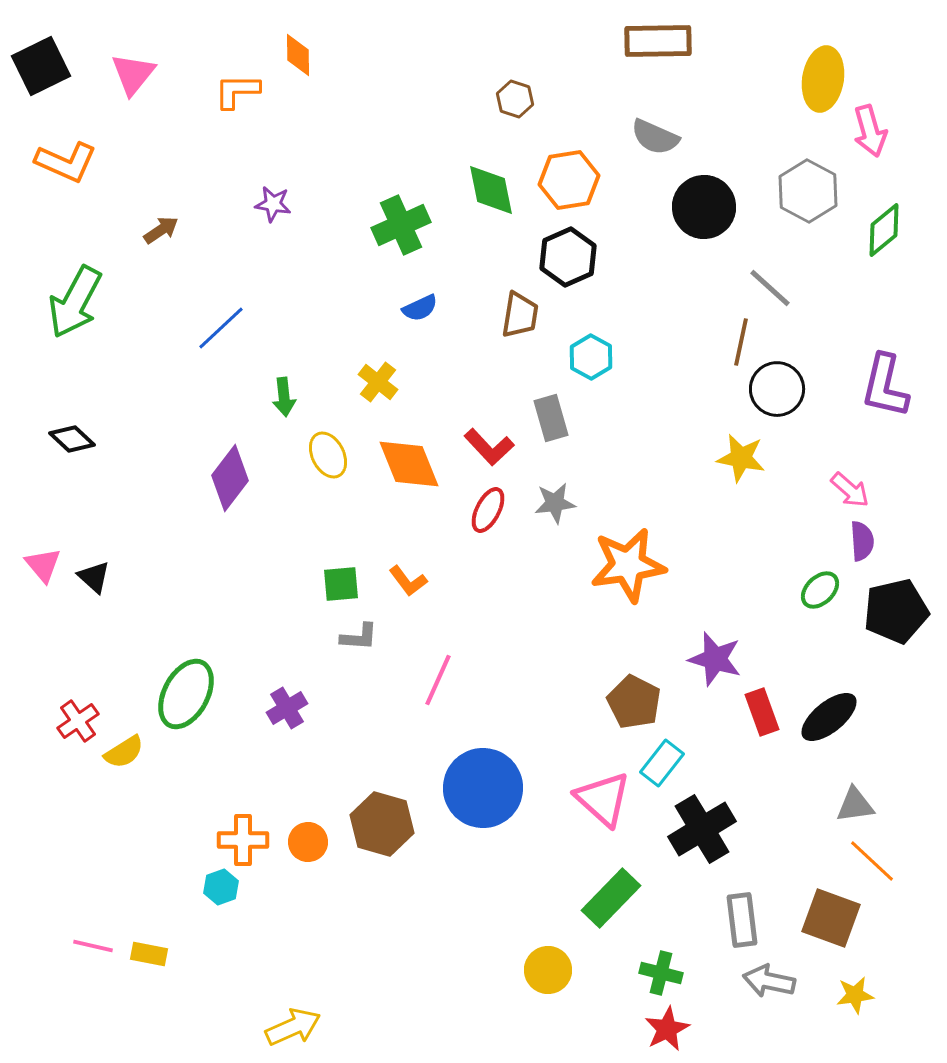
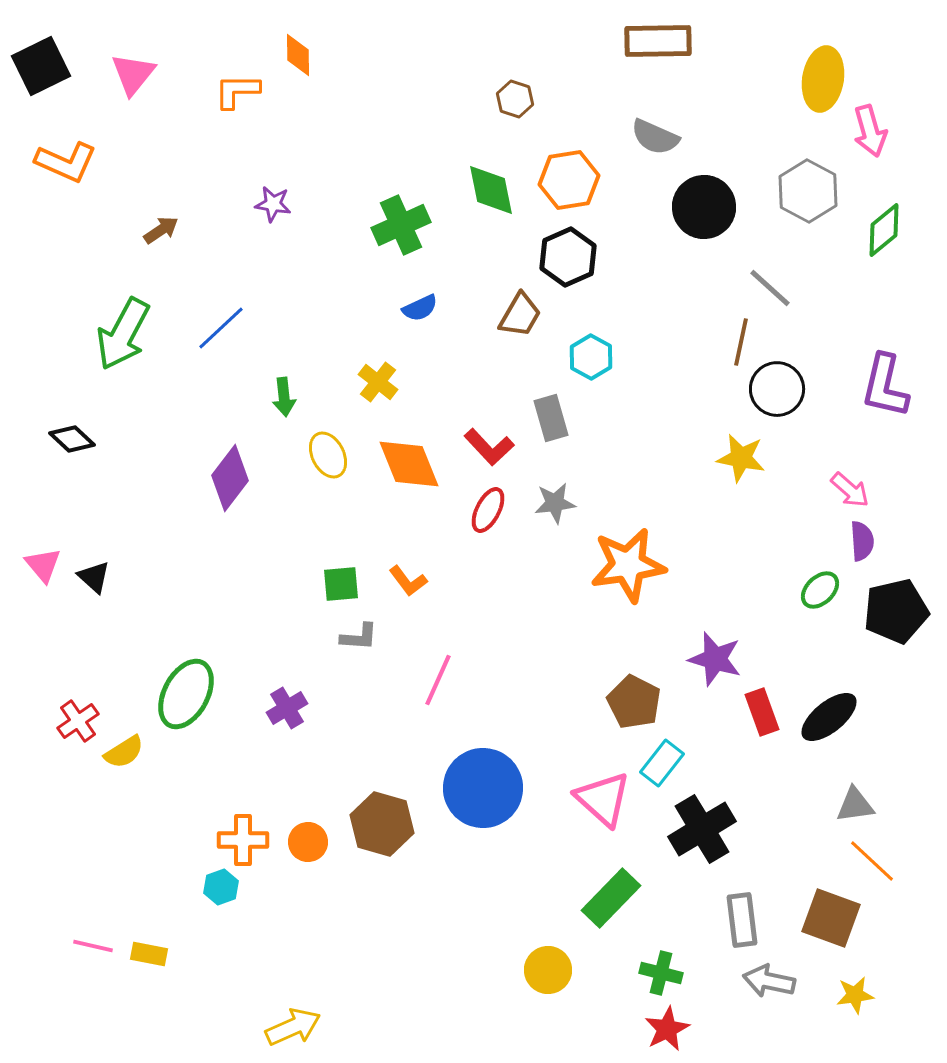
green arrow at (75, 302): moved 48 px right, 32 px down
brown trapezoid at (520, 315): rotated 21 degrees clockwise
